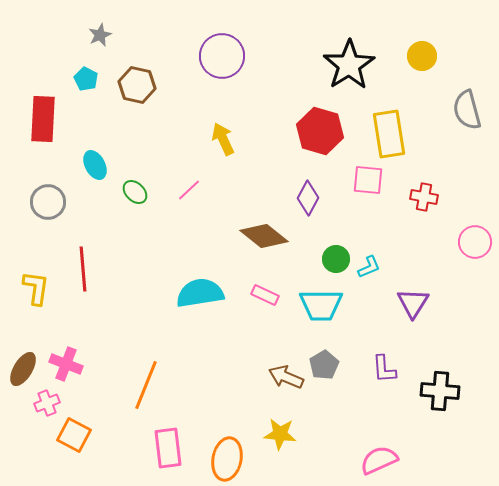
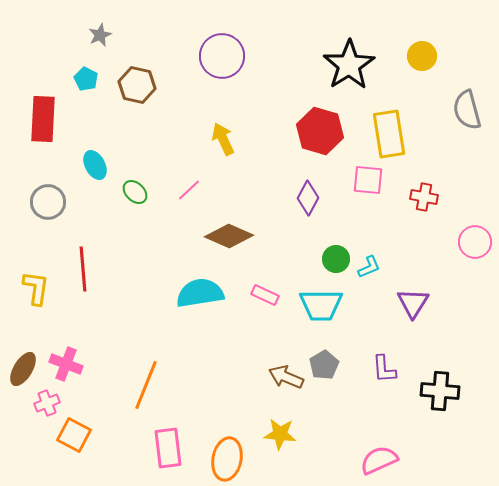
brown diamond at (264, 236): moved 35 px left; rotated 15 degrees counterclockwise
